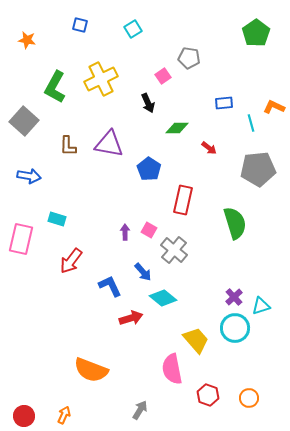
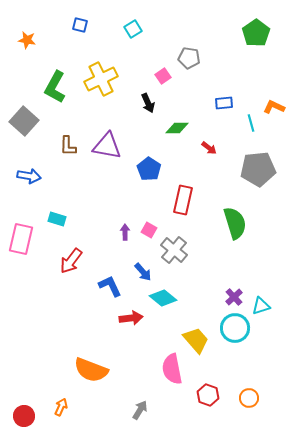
purple triangle at (109, 144): moved 2 px left, 2 px down
red arrow at (131, 318): rotated 10 degrees clockwise
orange arrow at (64, 415): moved 3 px left, 8 px up
